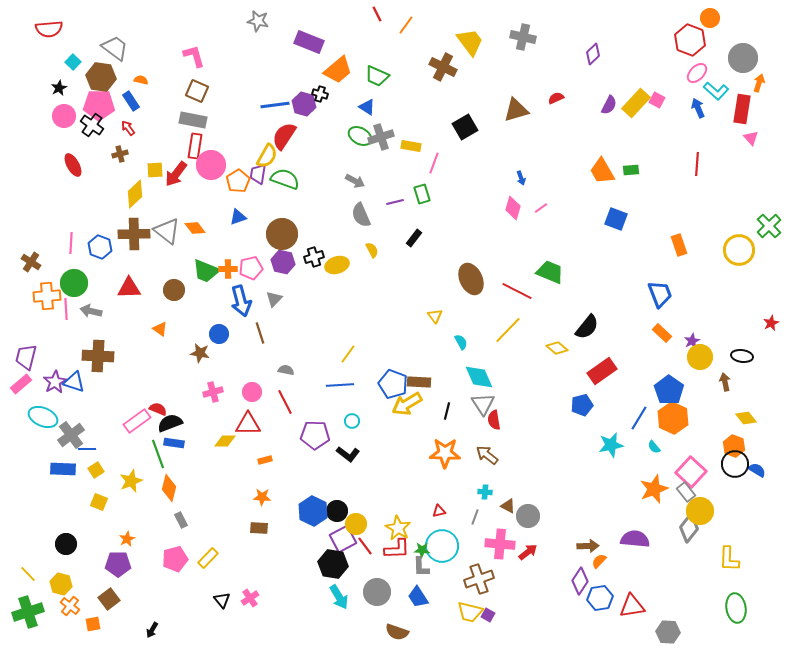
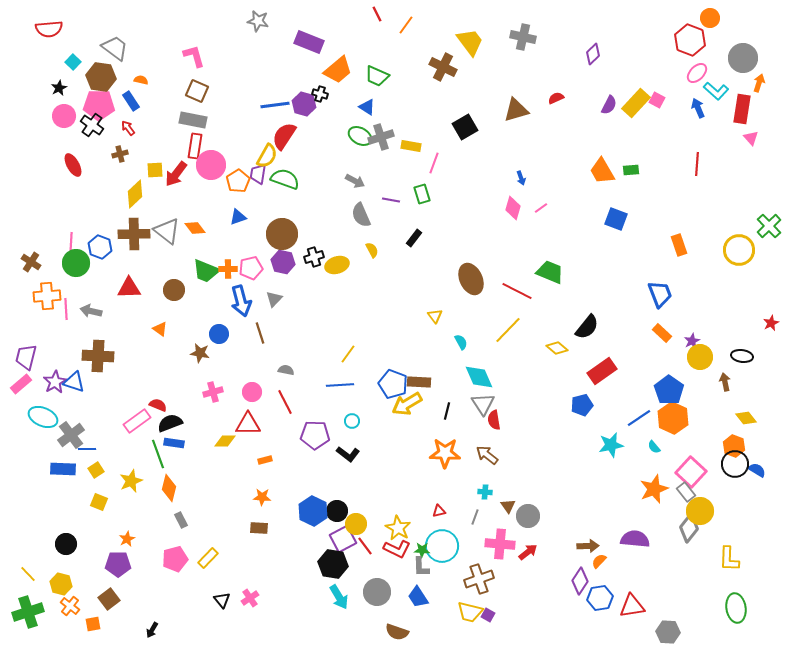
purple line at (395, 202): moved 4 px left, 2 px up; rotated 24 degrees clockwise
green circle at (74, 283): moved 2 px right, 20 px up
red semicircle at (158, 409): moved 4 px up
blue line at (639, 418): rotated 25 degrees clockwise
brown triangle at (508, 506): rotated 28 degrees clockwise
red L-shape at (397, 549): rotated 28 degrees clockwise
